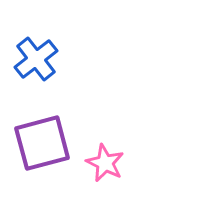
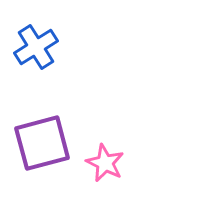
blue cross: moved 12 px up; rotated 6 degrees clockwise
